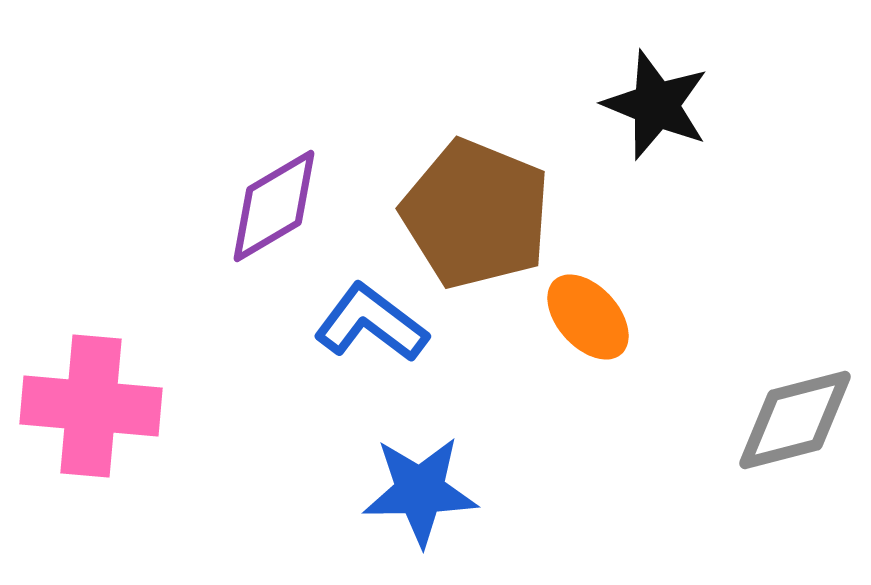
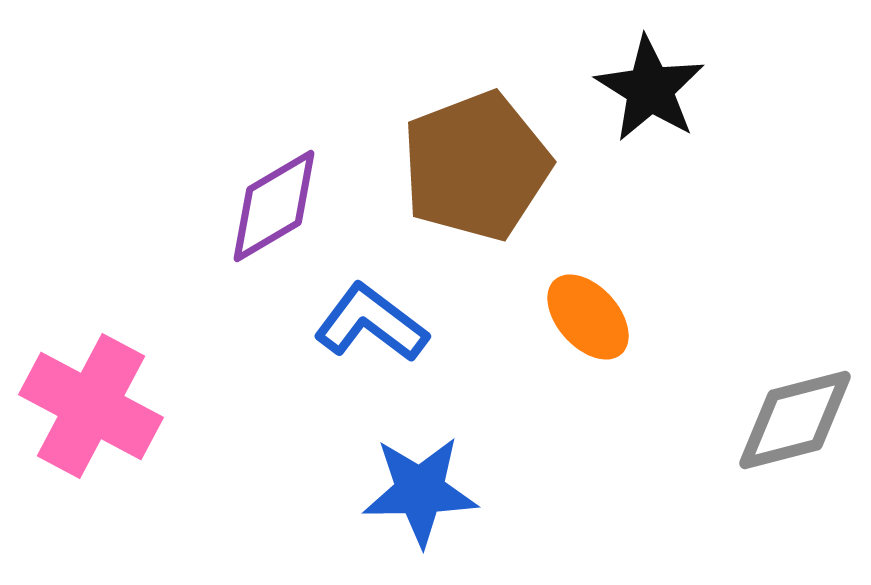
black star: moved 6 px left, 16 px up; rotated 10 degrees clockwise
brown pentagon: moved 48 px up; rotated 29 degrees clockwise
pink cross: rotated 23 degrees clockwise
